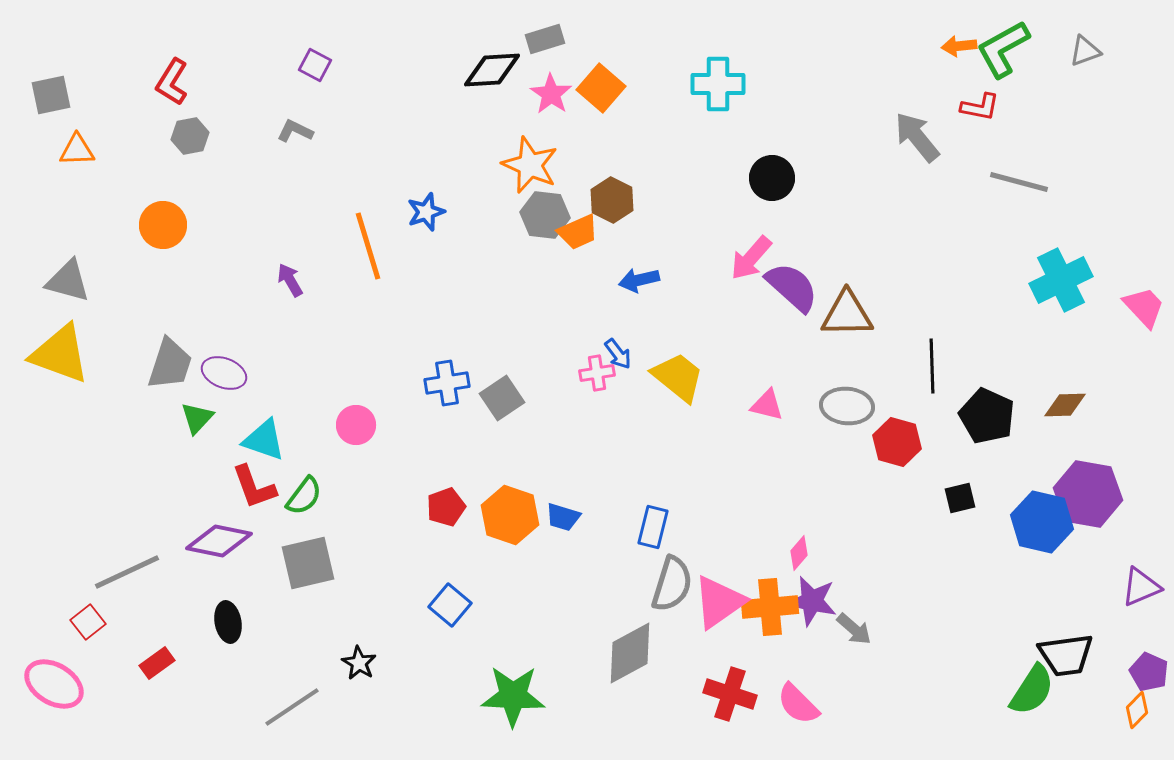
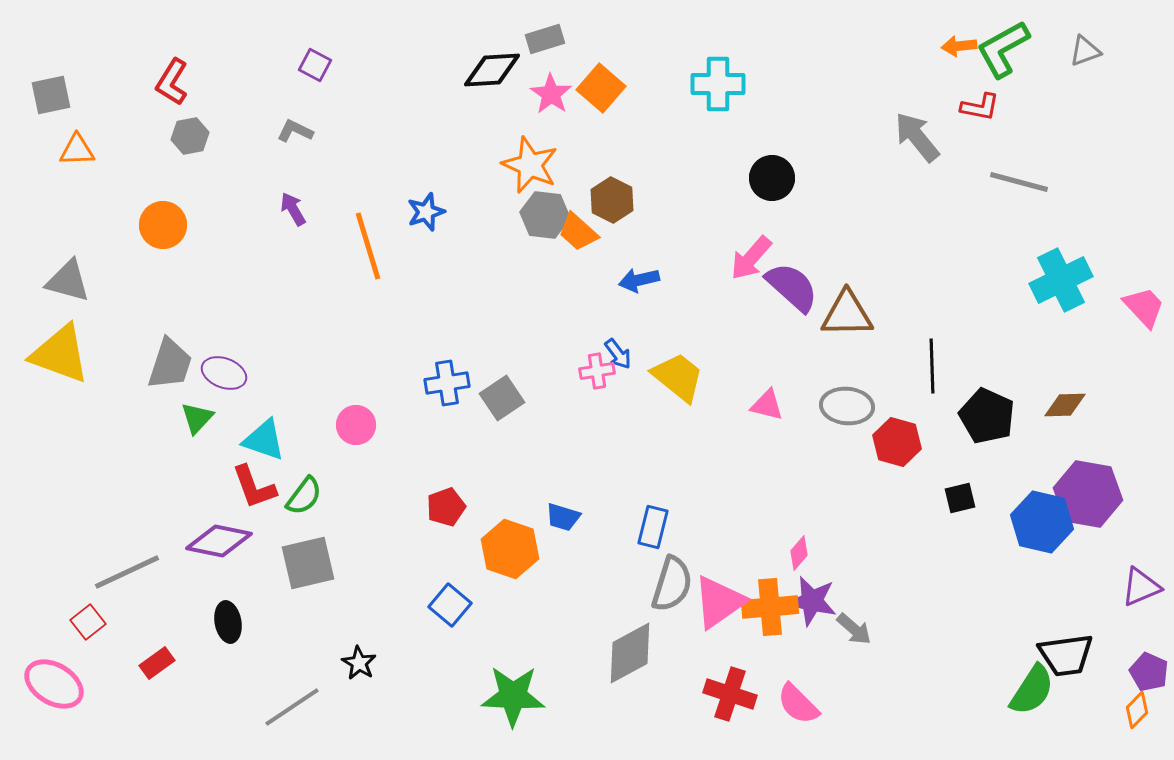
orange trapezoid at (578, 232): rotated 66 degrees clockwise
purple arrow at (290, 280): moved 3 px right, 71 px up
pink cross at (597, 373): moved 2 px up
orange hexagon at (510, 515): moved 34 px down
